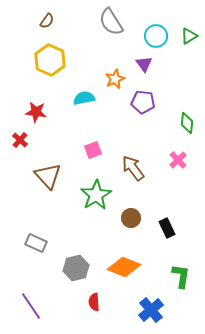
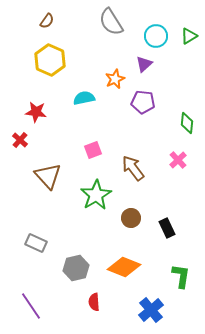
purple triangle: rotated 24 degrees clockwise
